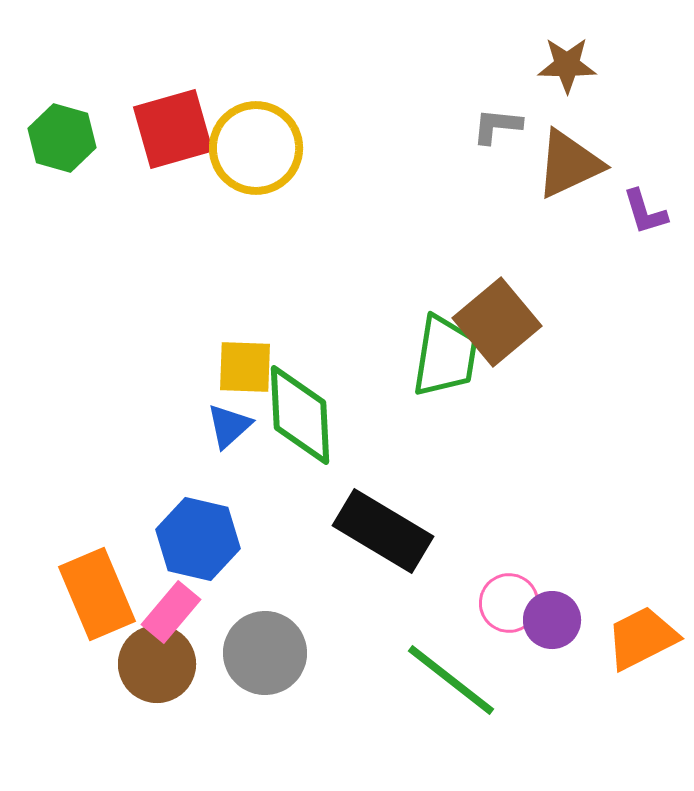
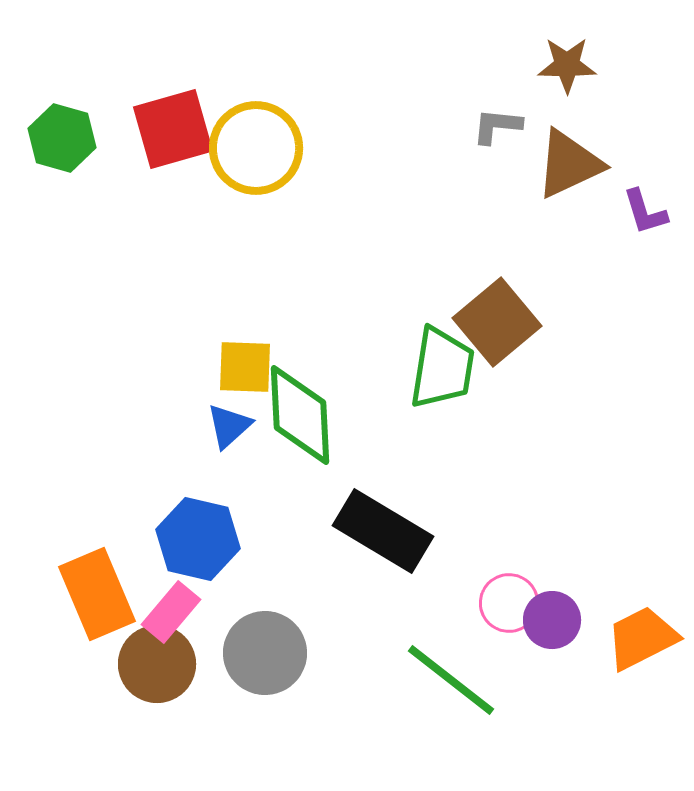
green trapezoid: moved 3 px left, 12 px down
